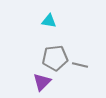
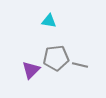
gray pentagon: moved 1 px right
purple triangle: moved 11 px left, 12 px up
